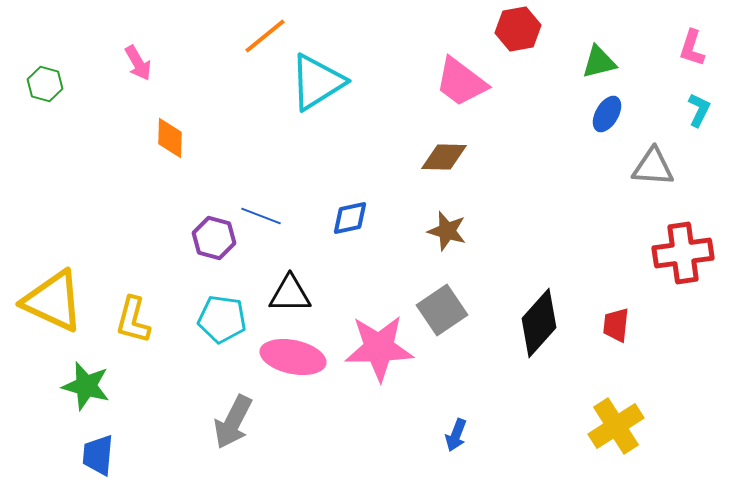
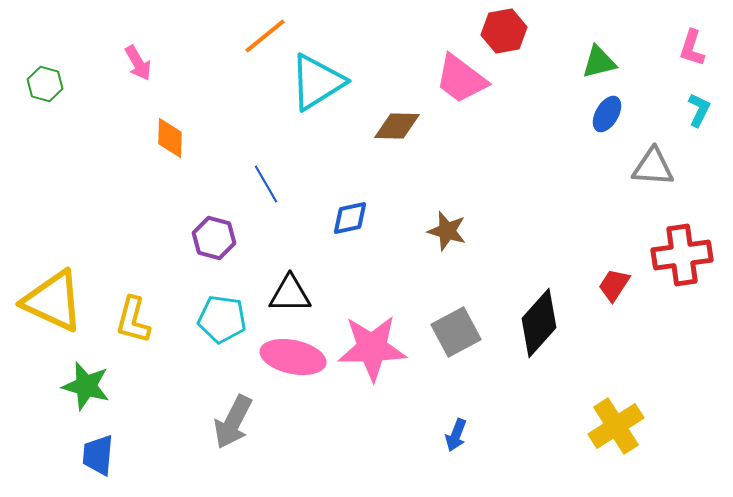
red hexagon: moved 14 px left, 2 px down
pink trapezoid: moved 3 px up
brown diamond: moved 47 px left, 31 px up
blue line: moved 5 px right, 32 px up; rotated 39 degrees clockwise
red cross: moved 1 px left, 2 px down
gray square: moved 14 px right, 22 px down; rotated 6 degrees clockwise
red trapezoid: moved 2 px left, 40 px up; rotated 27 degrees clockwise
pink star: moved 7 px left
